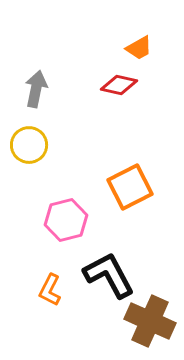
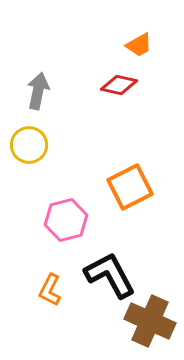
orange trapezoid: moved 3 px up
gray arrow: moved 2 px right, 2 px down
black L-shape: moved 1 px right
